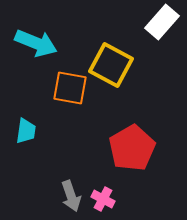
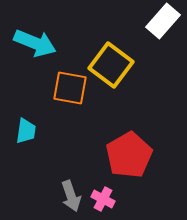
white rectangle: moved 1 px right, 1 px up
cyan arrow: moved 1 px left
yellow square: rotated 9 degrees clockwise
red pentagon: moved 3 px left, 7 px down
